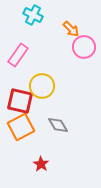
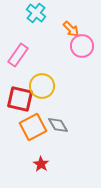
cyan cross: moved 3 px right, 2 px up; rotated 12 degrees clockwise
pink circle: moved 2 px left, 1 px up
red square: moved 2 px up
orange square: moved 12 px right
